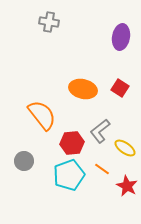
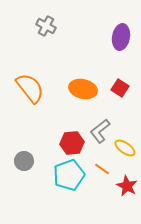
gray cross: moved 3 px left, 4 px down; rotated 18 degrees clockwise
orange semicircle: moved 12 px left, 27 px up
